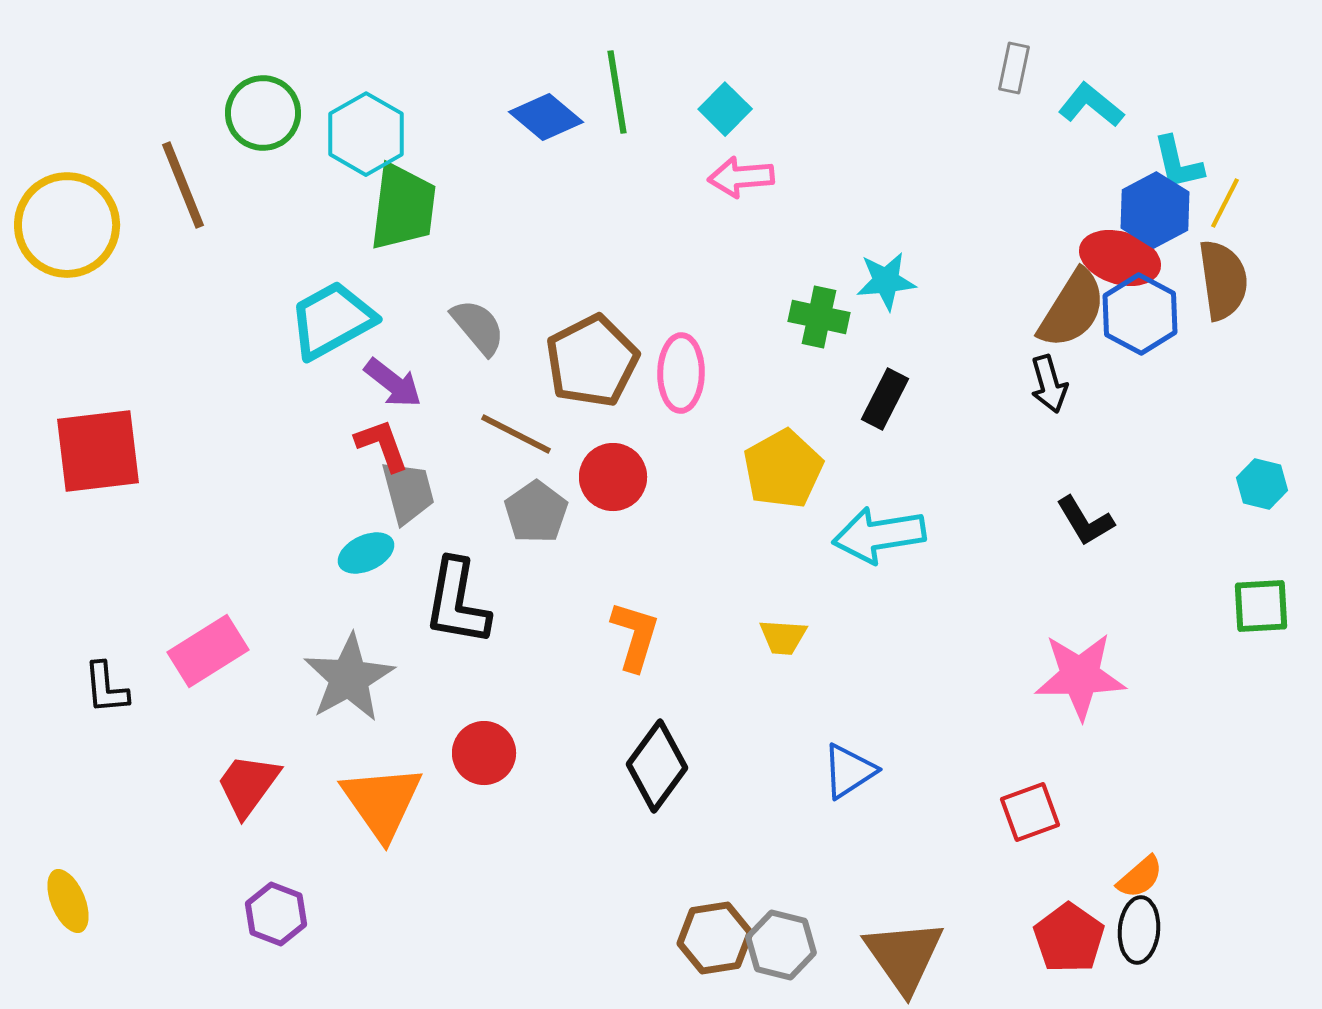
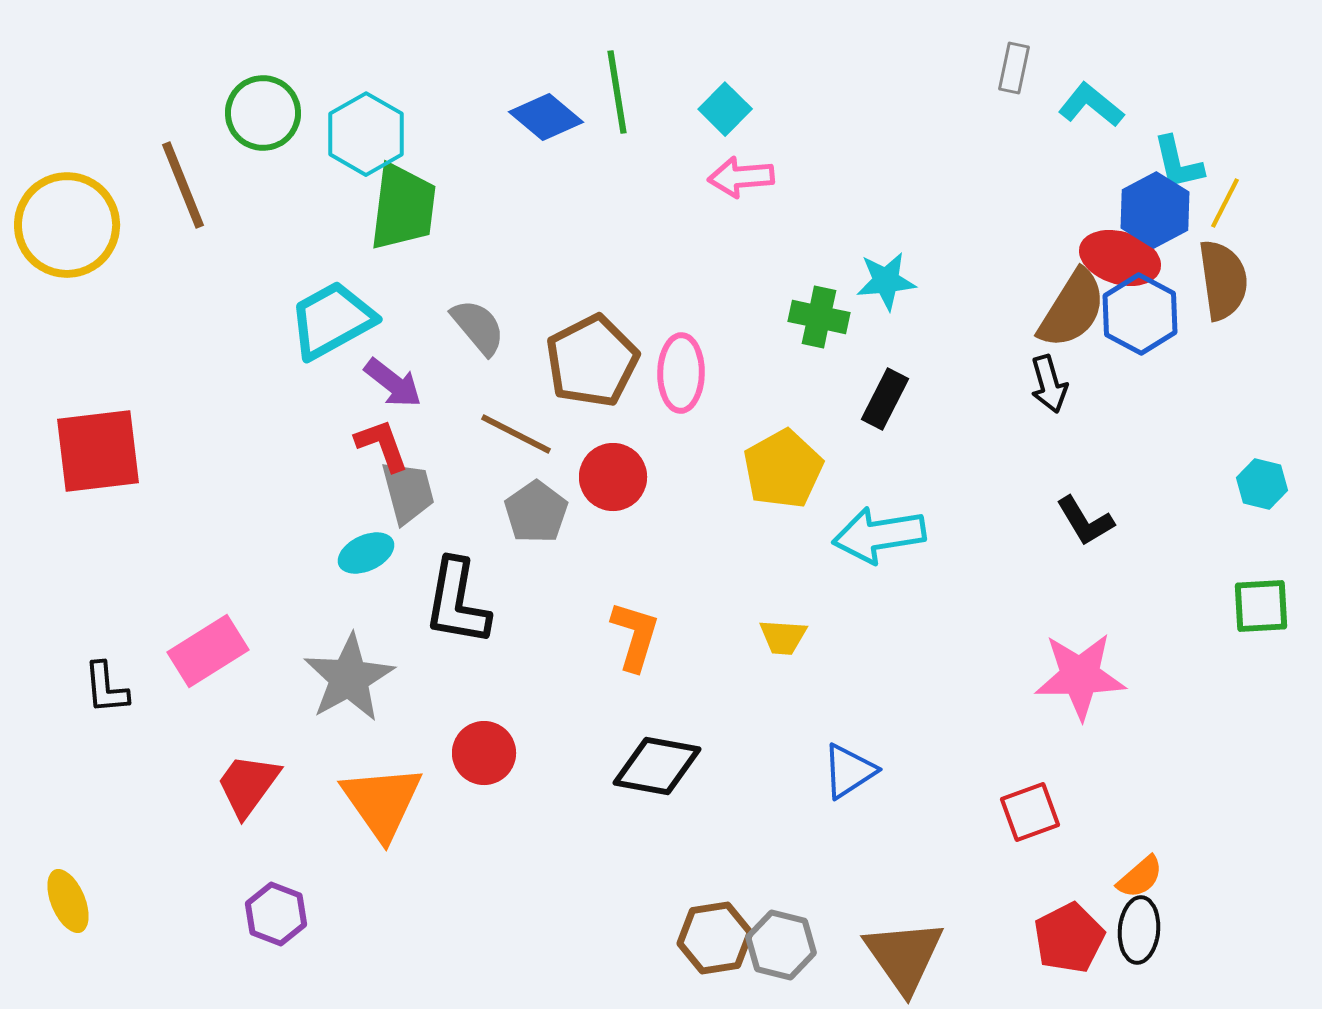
black diamond at (657, 766): rotated 64 degrees clockwise
red pentagon at (1069, 938): rotated 10 degrees clockwise
